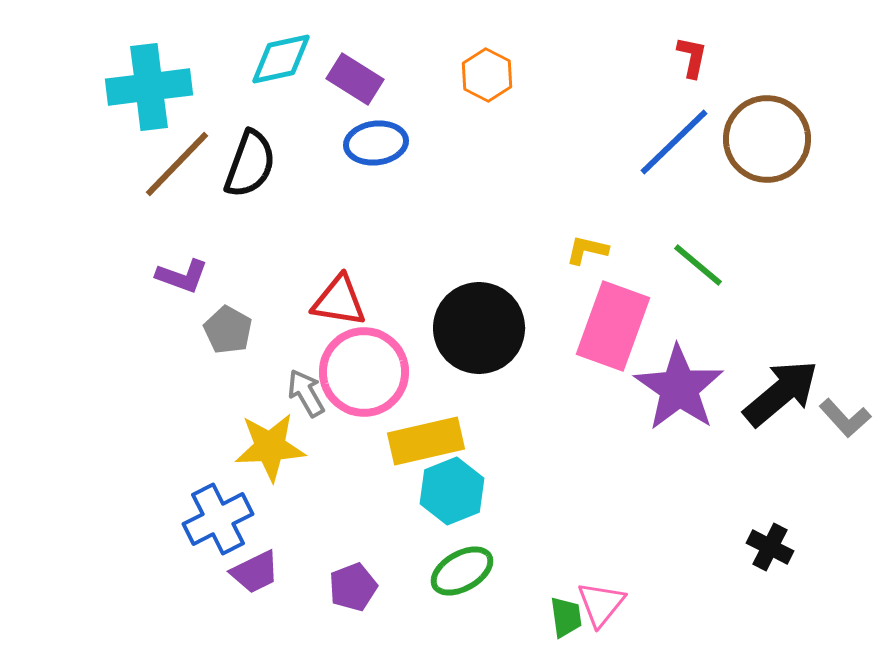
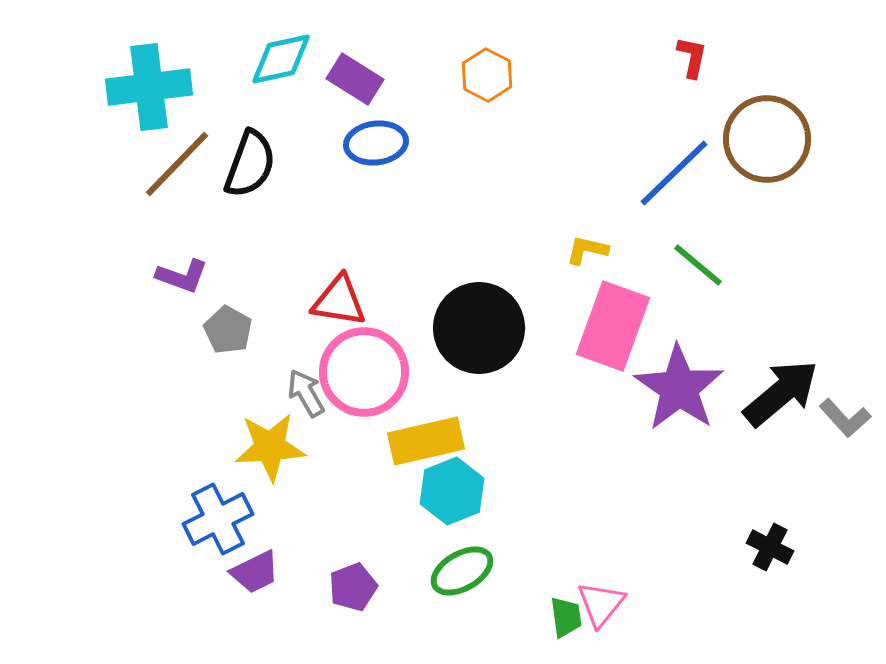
blue line: moved 31 px down
